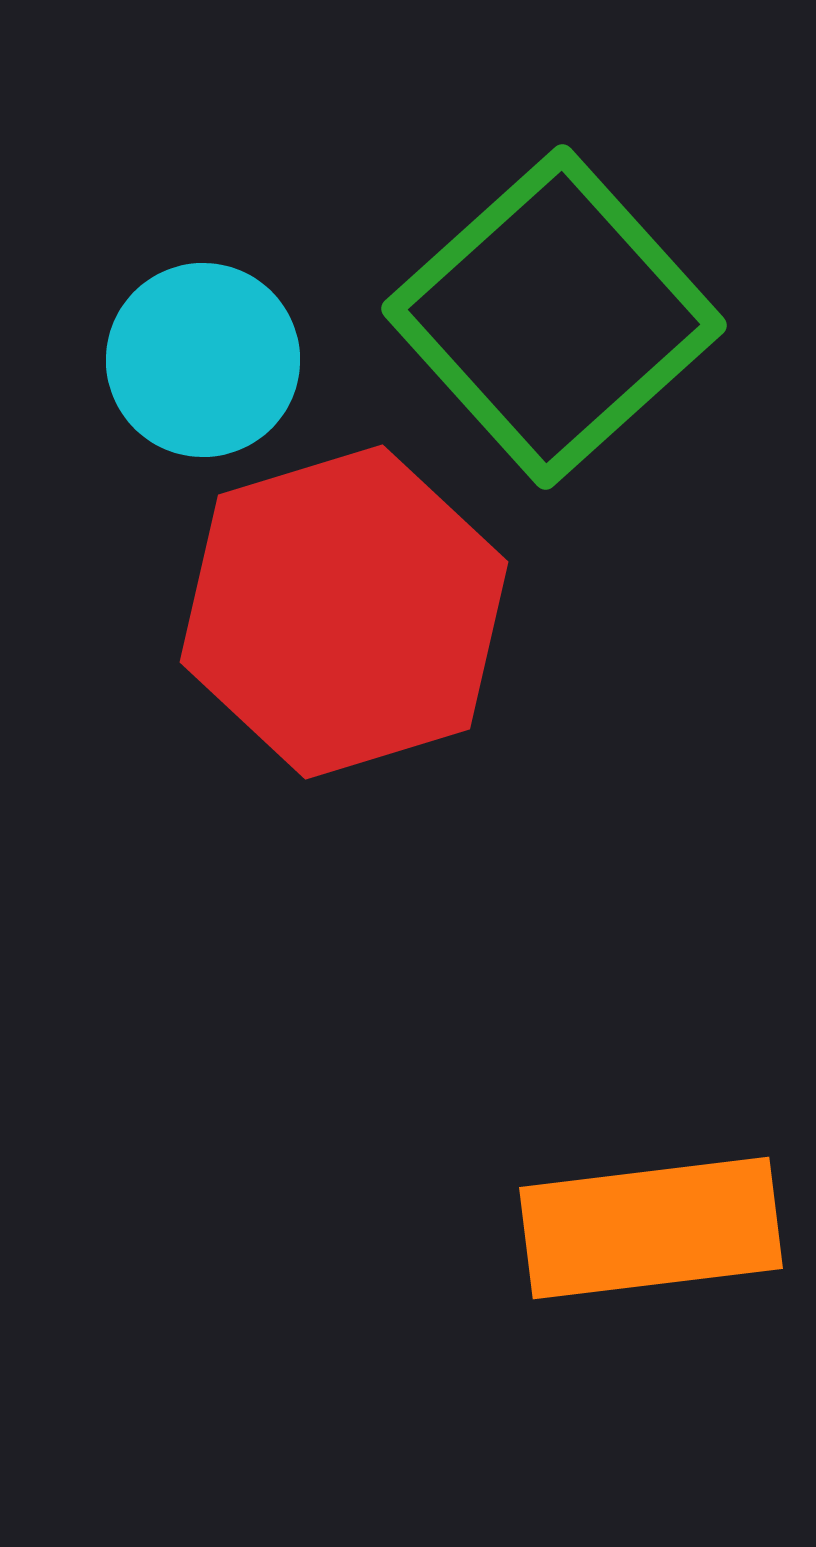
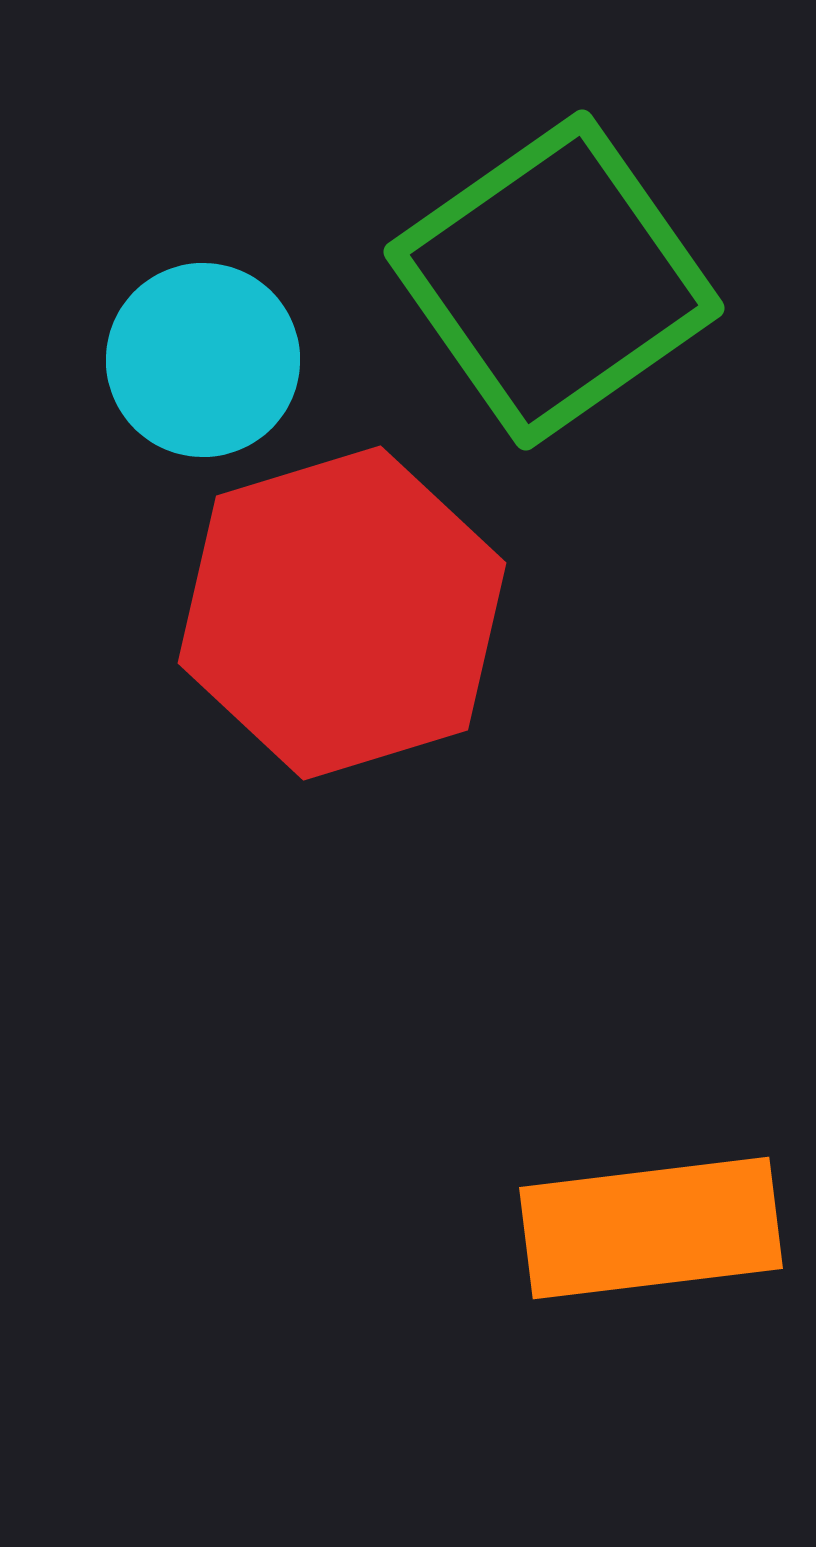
green square: moved 37 px up; rotated 7 degrees clockwise
red hexagon: moved 2 px left, 1 px down
